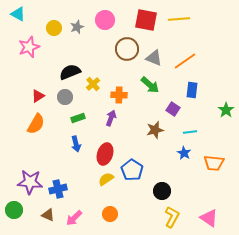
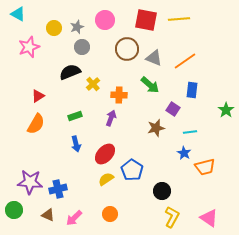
gray circle: moved 17 px right, 50 px up
green rectangle: moved 3 px left, 2 px up
brown star: moved 1 px right, 2 px up
red ellipse: rotated 25 degrees clockwise
orange trapezoid: moved 9 px left, 4 px down; rotated 20 degrees counterclockwise
